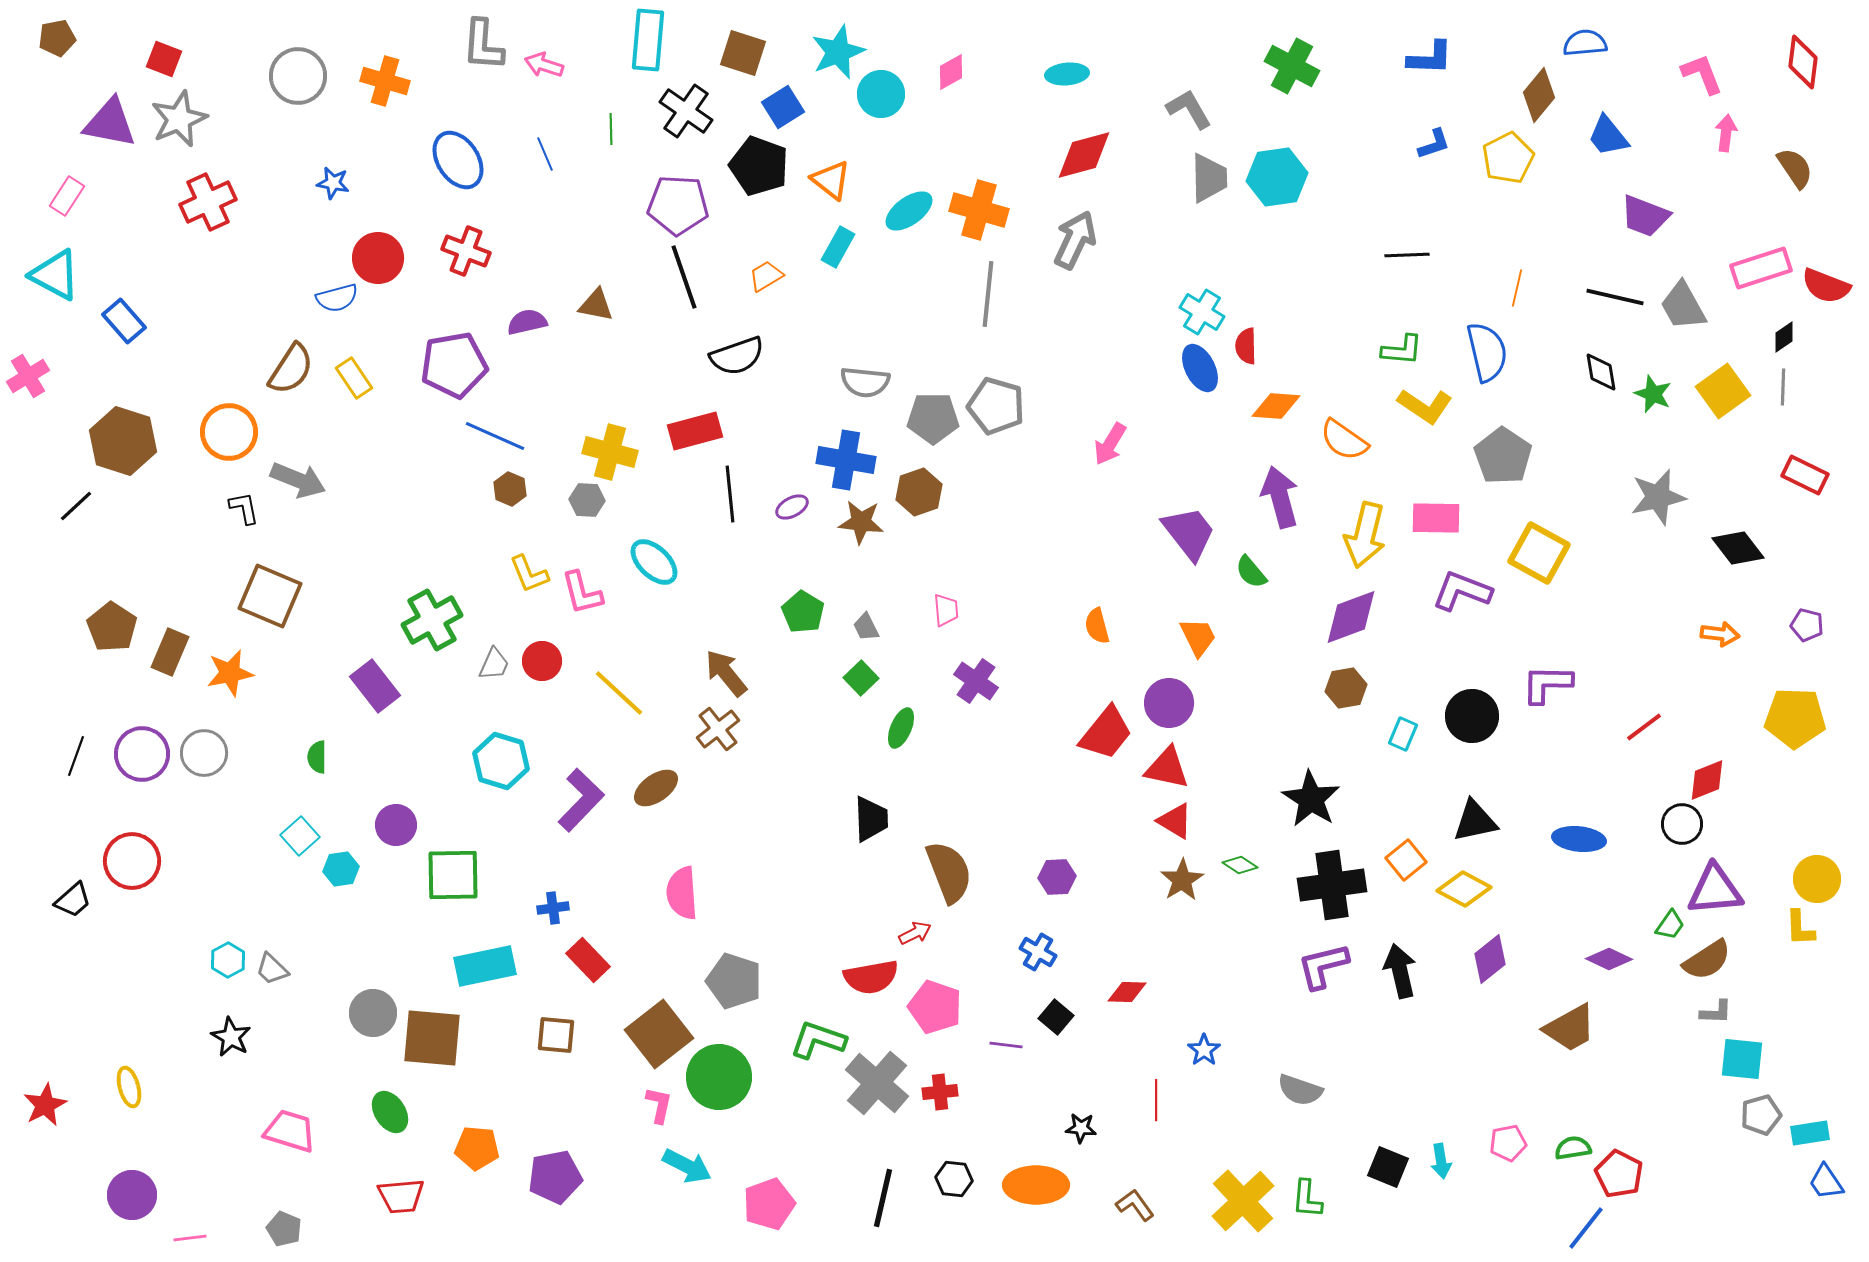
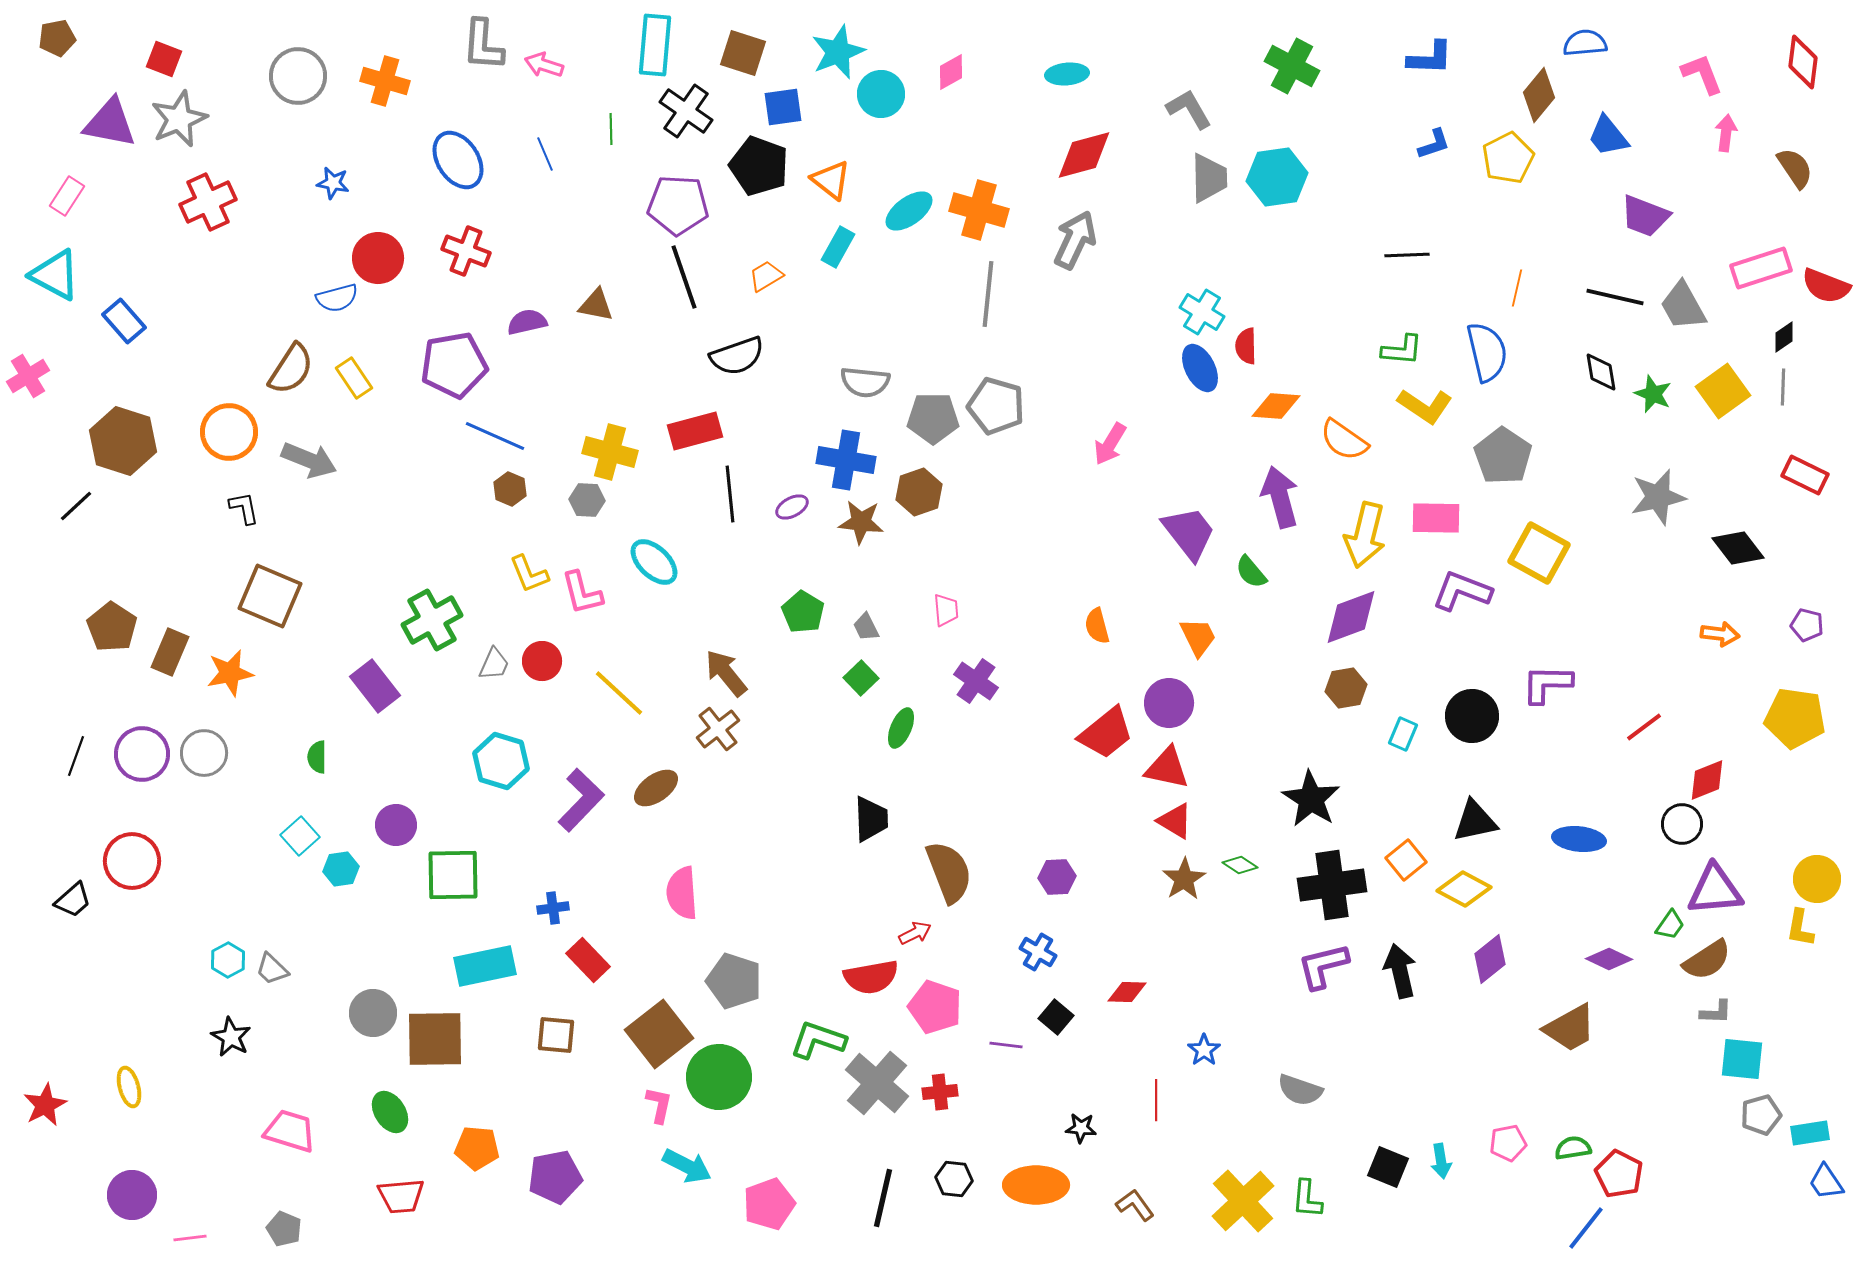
cyan rectangle at (648, 40): moved 7 px right, 5 px down
blue square at (783, 107): rotated 24 degrees clockwise
gray arrow at (298, 480): moved 11 px right, 20 px up
yellow pentagon at (1795, 718): rotated 6 degrees clockwise
red trapezoid at (1106, 733): rotated 12 degrees clockwise
brown star at (1182, 880): moved 2 px right, 1 px up
yellow L-shape at (1800, 928): rotated 12 degrees clockwise
brown square at (432, 1038): moved 3 px right, 1 px down; rotated 6 degrees counterclockwise
